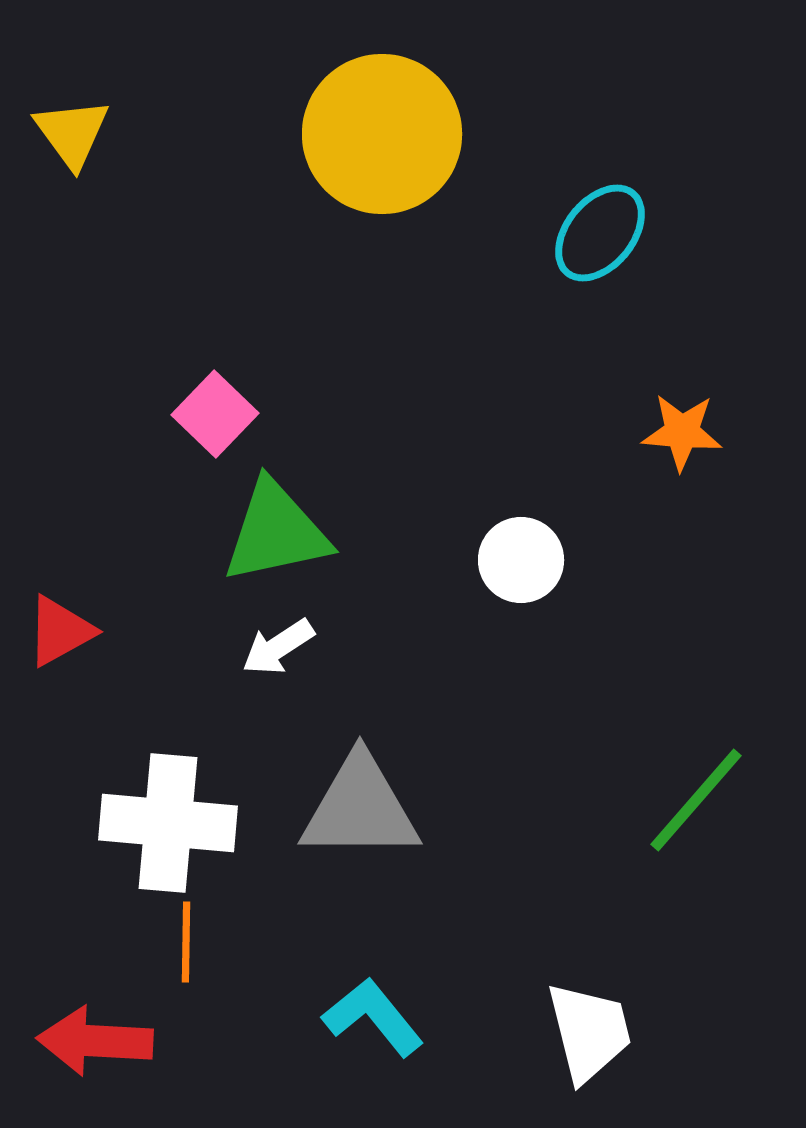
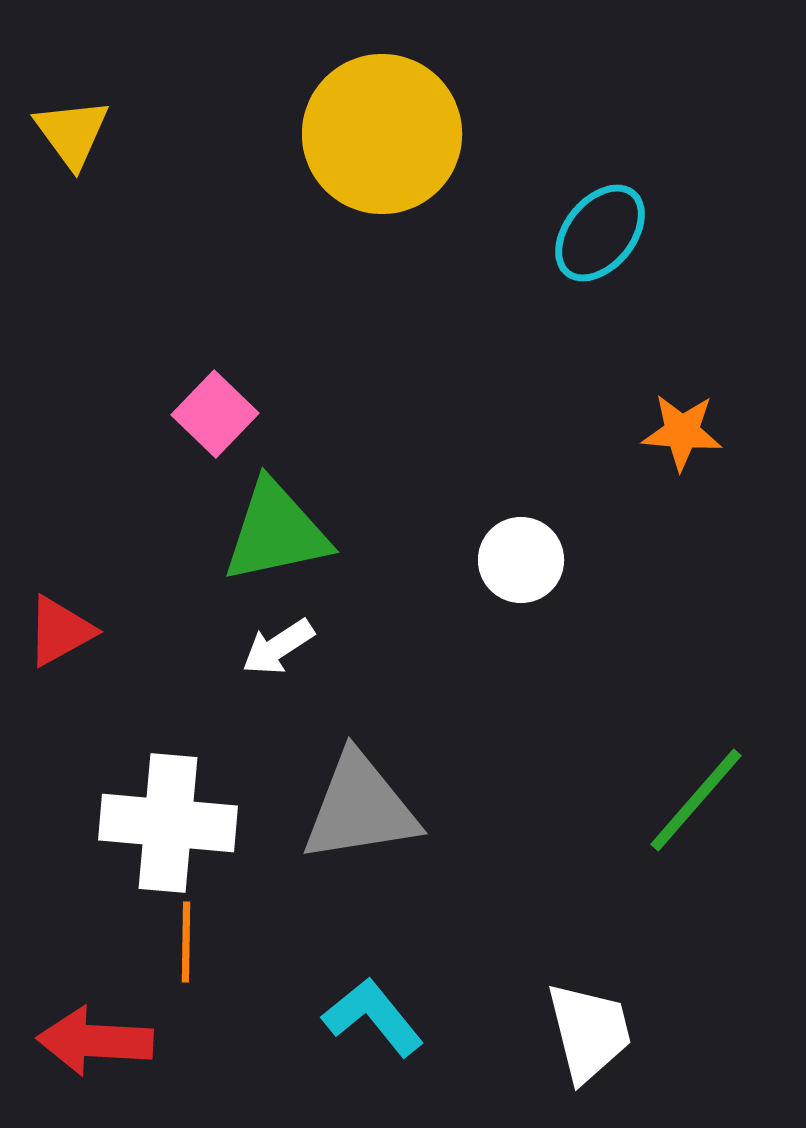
gray triangle: rotated 9 degrees counterclockwise
